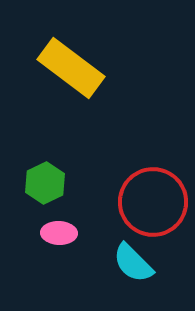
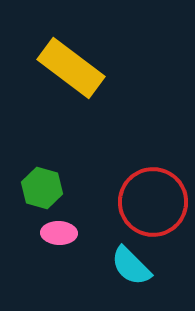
green hexagon: moved 3 px left, 5 px down; rotated 18 degrees counterclockwise
cyan semicircle: moved 2 px left, 3 px down
